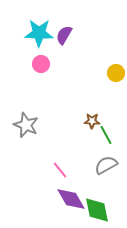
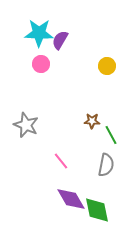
purple semicircle: moved 4 px left, 5 px down
yellow circle: moved 9 px left, 7 px up
green line: moved 5 px right
gray semicircle: rotated 130 degrees clockwise
pink line: moved 1 px right, 9 px up
